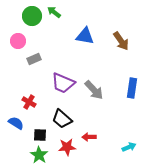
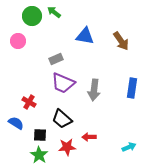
gray rectangle: moved 22 px right
gray arrow: rotated 50 degrees clockwise
